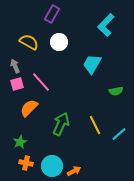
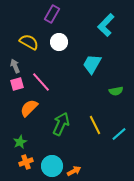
orange cross: moved 1 px up; rotated 32 degrees counterclockwise
